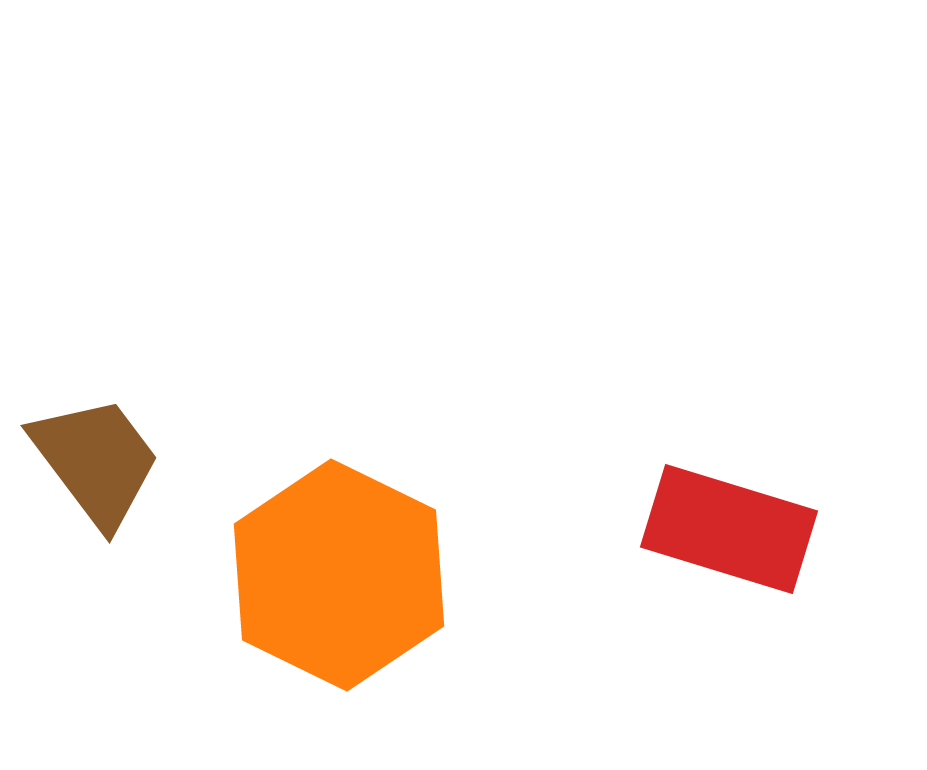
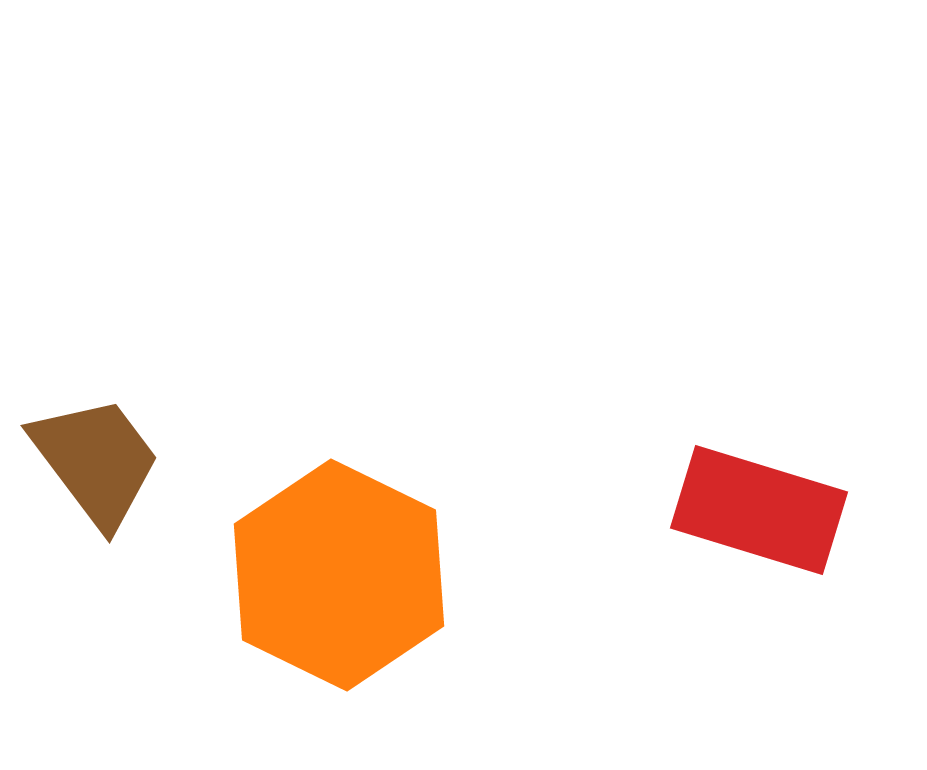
red rectangle: moved 30 px right, 19 px up
